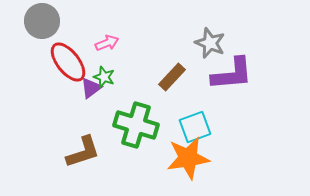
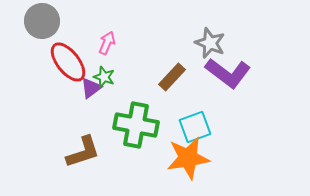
pink arrow: rotated 45 degrees counterclockwise
purple L-shape: moved 4 px left, 1 px up; rotated 42 degrees clockwise
green cross: rotated 6 degrees counterclockwise
